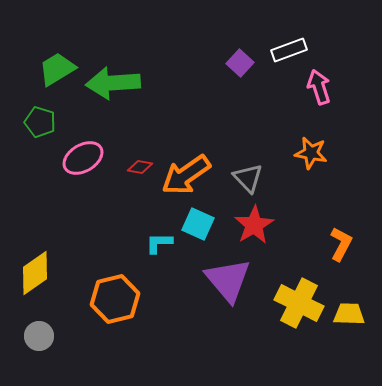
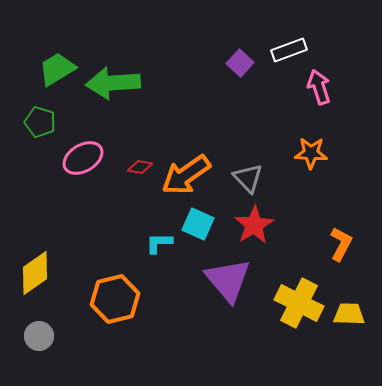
orange star: rotated 8 degrees counterclockwise
